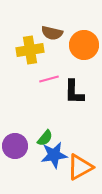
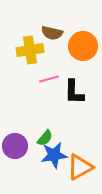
orange circle: moved 1 px left, 1 px down
